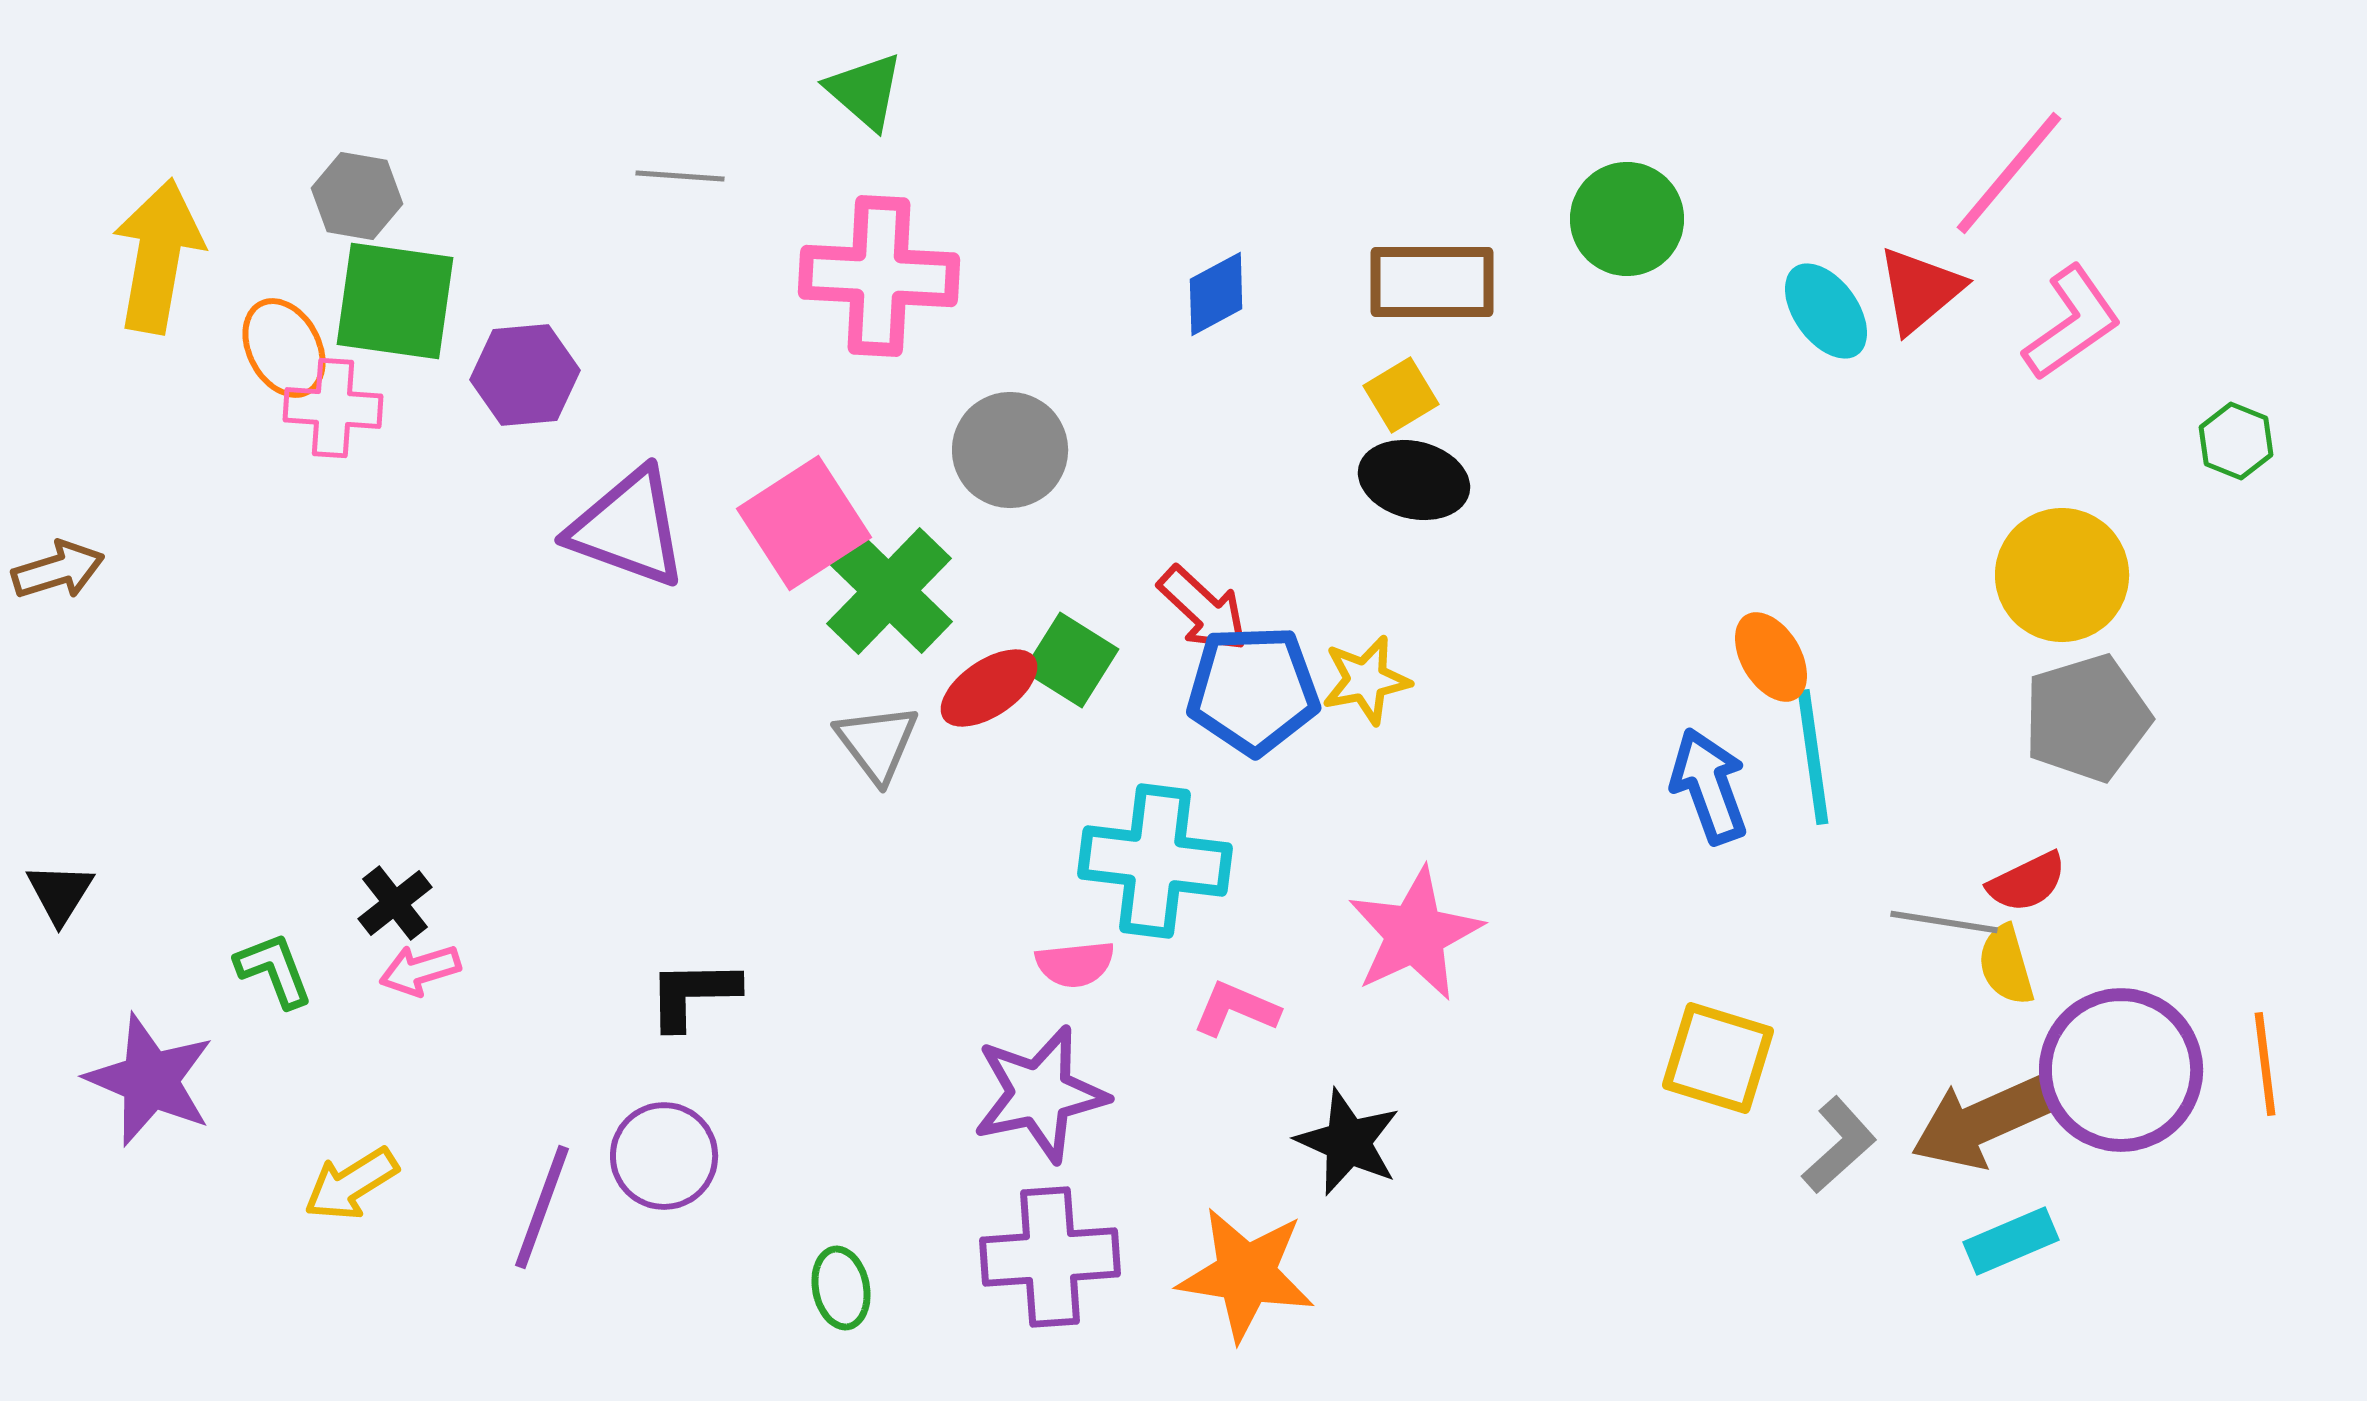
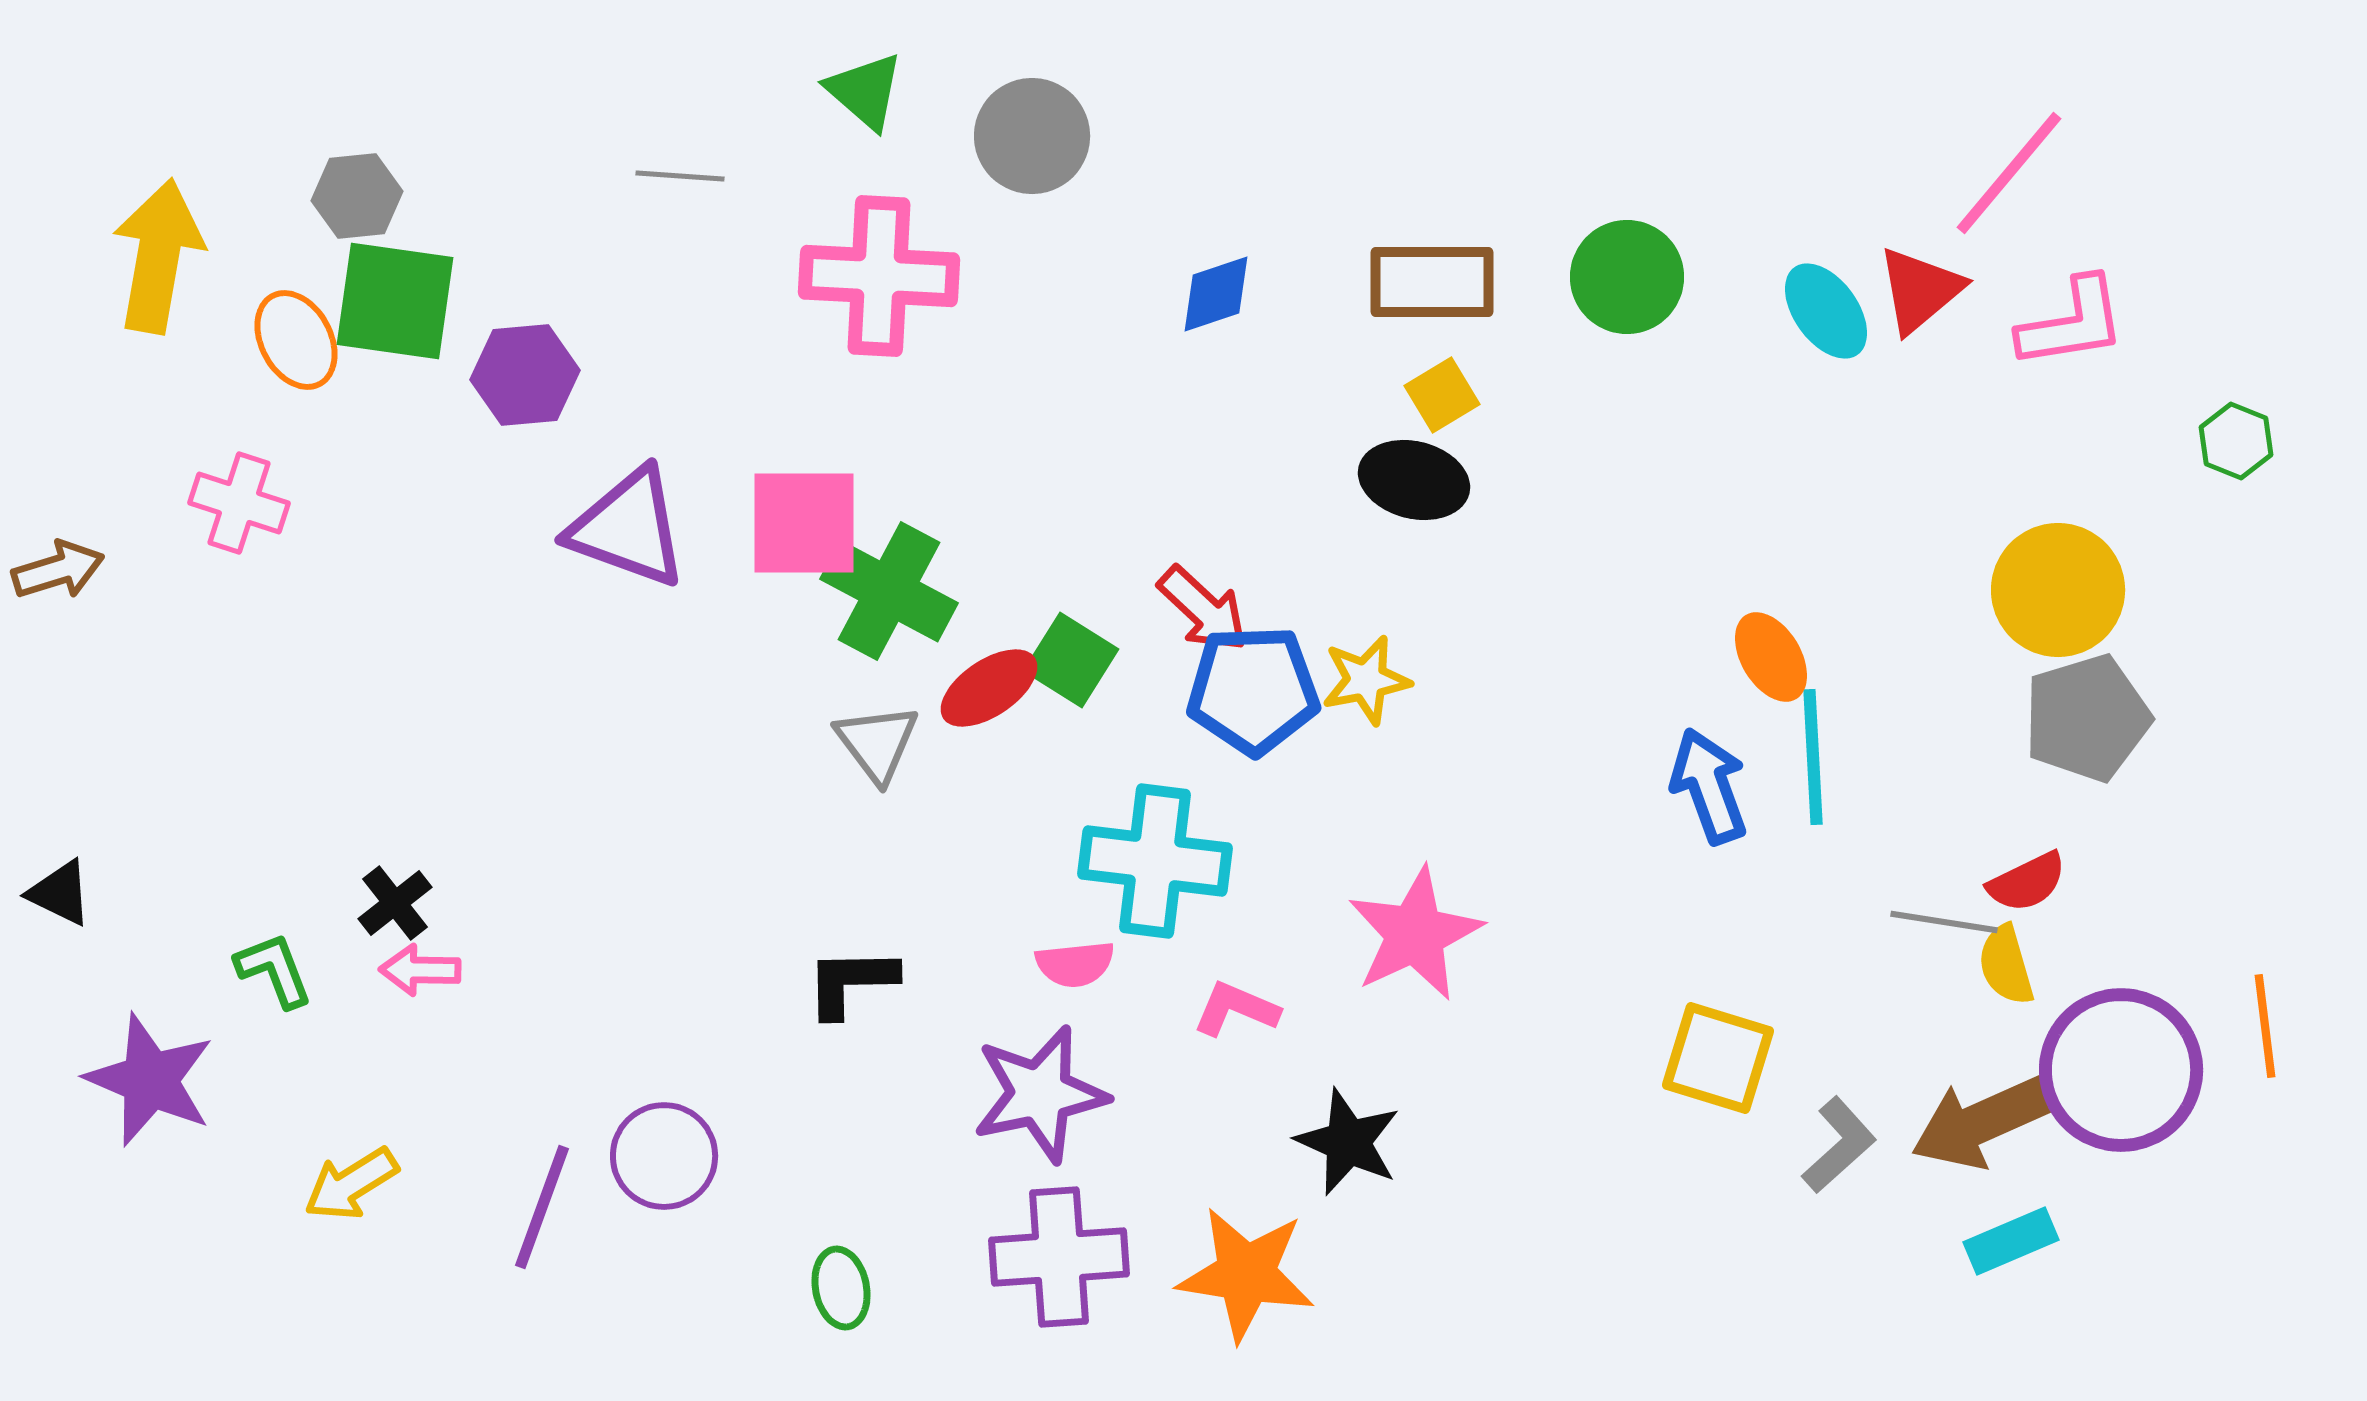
gray hexagon at (357, 196): rotated 16 degrees counterclockwise
green circle at (1627, 219): moved 58 px down
blue diamond at (1216, 294): rotated 10 degrees clockwise
pink L-shape at (2072, 323): rotated 26 degrees clockwise
orange ellipse at (284, 348): moved 12 px right, 8 px up
yellow square at (1401, 395): moved 41 px right
pink cross at (333, 408): moved 94 px left, 95 px down; rotated 14 degrees clockwise
gray circle at (1010, 450): moved 22 px right, 314 px up
pink square at (804, 523): rotated 33 degrees clockwise
yellow circle at (2062, 575): moved 4 px left, 15 px down
green cross at (889, 591): rotated 16 degrees counterclockwise
cyan line at (1813, 757): rotated 5 degrees clockwise
black triangle at (60, 893): rotated 36 degrees counterclockwise
pink arrow at (420, 970): rotated 18 degrees clockwise
black L-shape at (693, 994): moved 158 px right, 12 px up
orange line at (2265, 1064): moved 38 px up
purple cross at (1050, 1257): moved 9 px right
